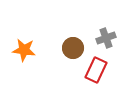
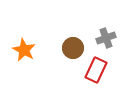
orange star: rotated 20 degrees clockwise
